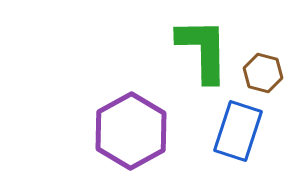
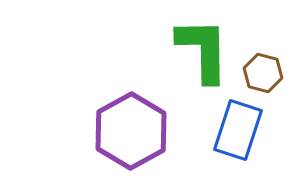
blue rectangle: moved 1 px up
